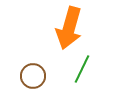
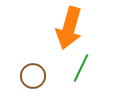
green line: moved 1 px left, 1 px up
